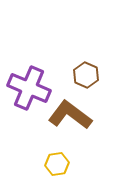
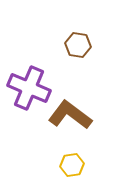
brown hexagon: moved 8 px left, 30 px up; rotated 15 degrees counterclockwise
yellow hexagon: moved 15 px right, 1 px down
